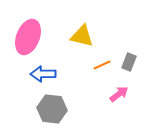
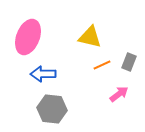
yellow triangle: moved 8 px right, 1 px down
